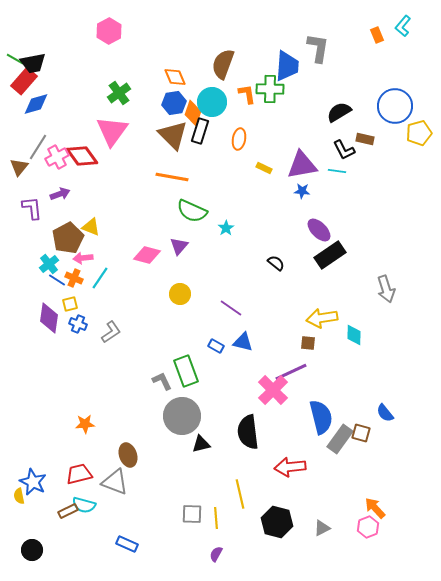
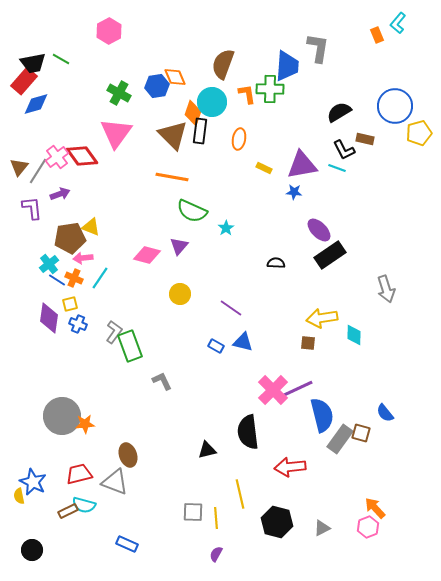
cyan L-shape at (403, 26): moved 5 px left, 3 px up
green line at (15, 59): moved 46 px right
green cross at (119, 93): rotated 25 degrees counterclockwise
blue hexagon at (174, 103): moved 17 px left, 17 px up
pink triangle at (112, 131): moved 4 px right, 2 px down
black rectangle at (200, 131): rotated 10 degrees counterclockwise
gray line at (38, 147): moved 24 px down
pink cross at (57, 157): rotated 10 degrees counterclockwise
cyan line at (337, 171): moved 3 px up; rotated 12 degrees clockwise
blue star at (302, 191): moved 8 px left, 1 px down
brown pentagon at (68, 238): moved 2 px right; rotated 20 degrees clockwise
black semicircle at (276, 263): rotated 36 degrees counterclockwise
gray L-shape at (111, 332): moved 3 px right; rotated 20 degrees counterclockwise
green rectangle at (186, 371): moved 56 px left, 25 px up
purple line at (291, 372): moved 6 px right, 17 px down
gray circle at (182, 416): moved 120 px left
blue semicircle at (321, 417): moved 1 px right, 2 px up
black triangle at (201, 444): moved 6 px right, 6 px down
gray square at (192, 514): moved 1 px right, 2 px up
